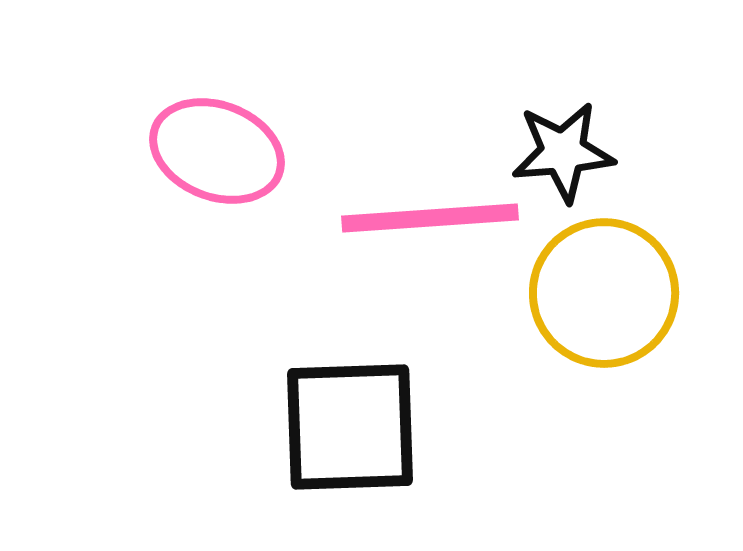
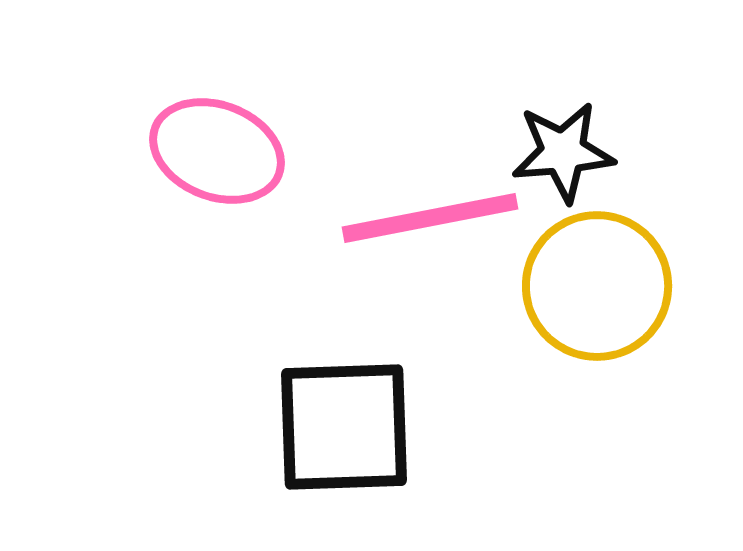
pink line: rotated 7 degrees counterclockwise
yellow circle: moved 7 px left, 7 px up
black square: moved 6 px left
